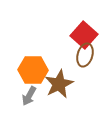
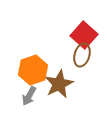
brown ellipse: moved 3 px left
orange hexagon: rotated 20 degrees counterclockwise
